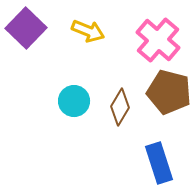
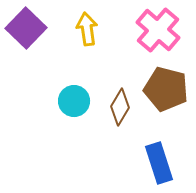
yellow arrow: moved 1 px left, 2 px up; rotated 120 degrees counterclockwise
pink cross: moved 10 px up
brown pentagon: moved 3 px left, 3 px up
